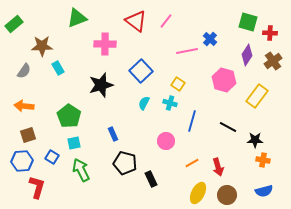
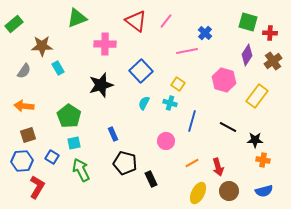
blue cross at (210, 39): moved 5 px left, 6 px up
red L-shape at (37, 187): rotated 15 degrees clockwise
brown circle at (227, 195): moved 2 px right, 4 px up
